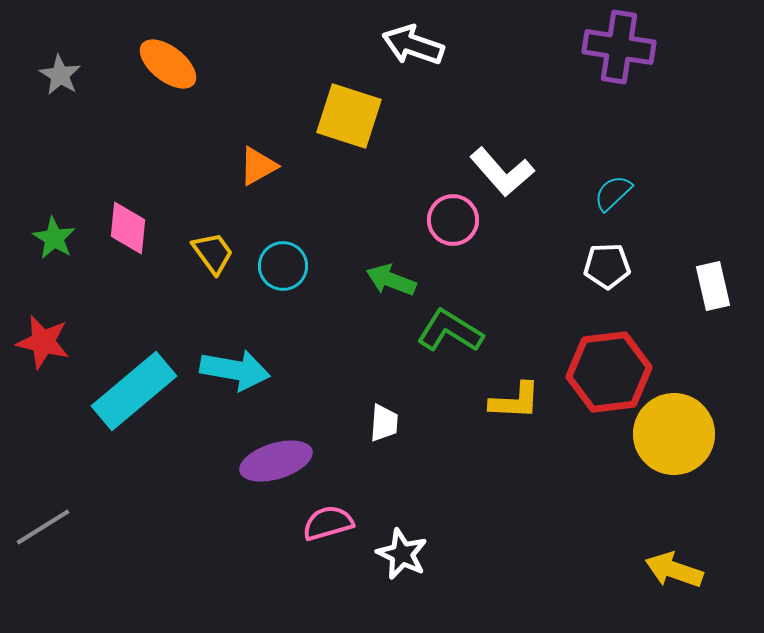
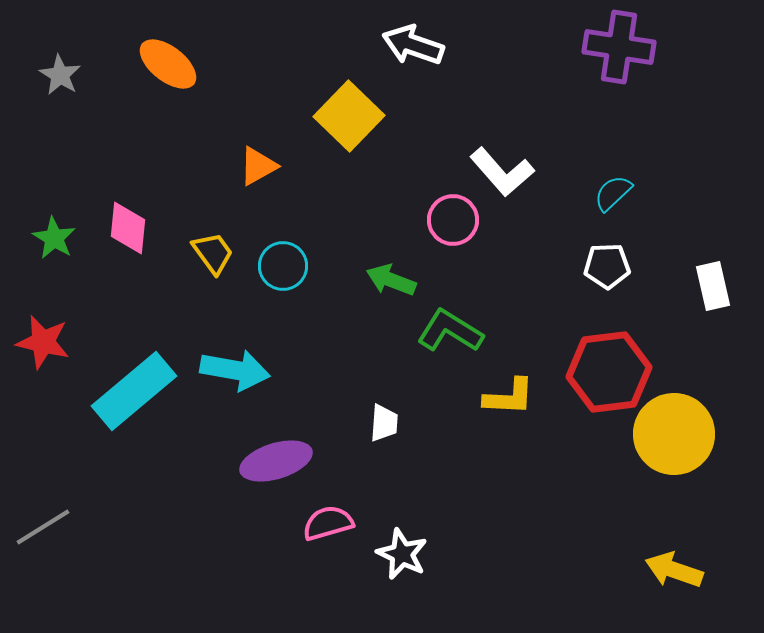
yellow square: rotated 26 degrees clockwise
yellow L-shape: moved 6 px left, 4 px up
